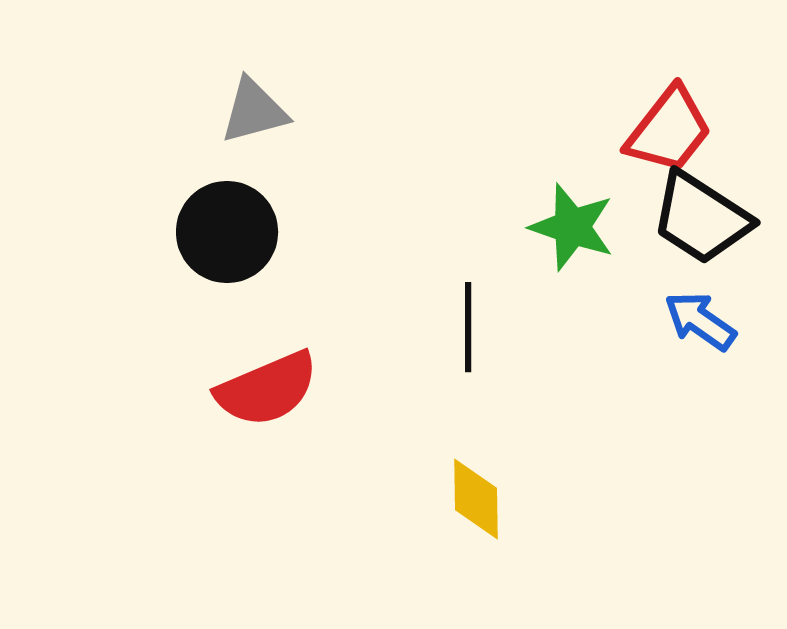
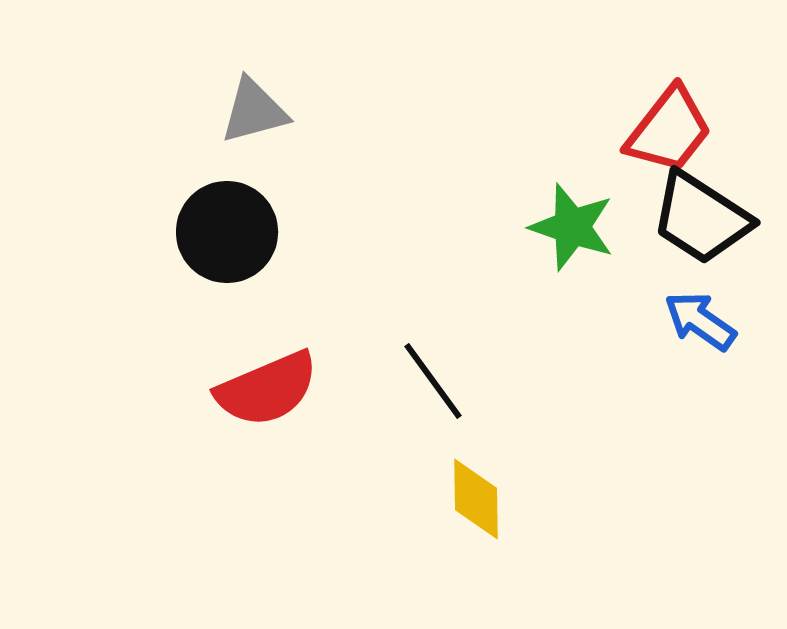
black line: moved 35 px left, 54 px down; rotated 36 degrees counterclockwise
